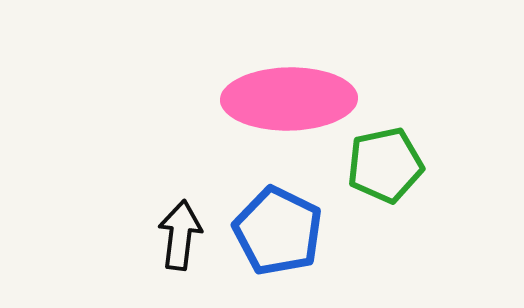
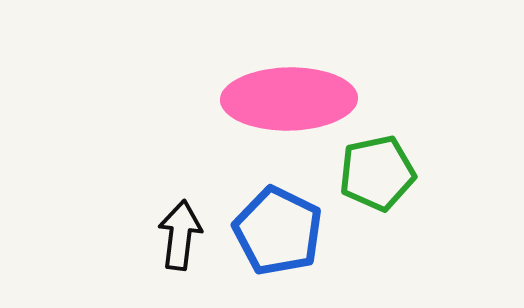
green pentagon: moved 8 px left, 8 px down
